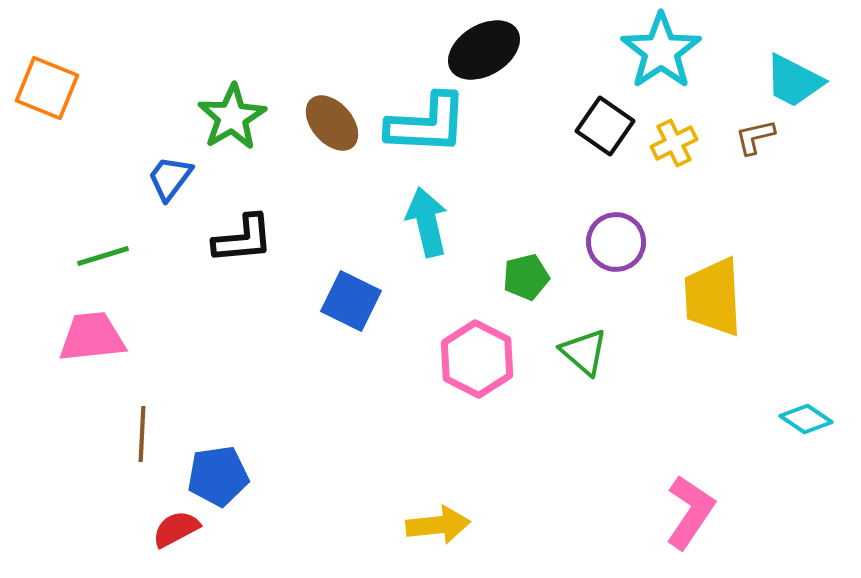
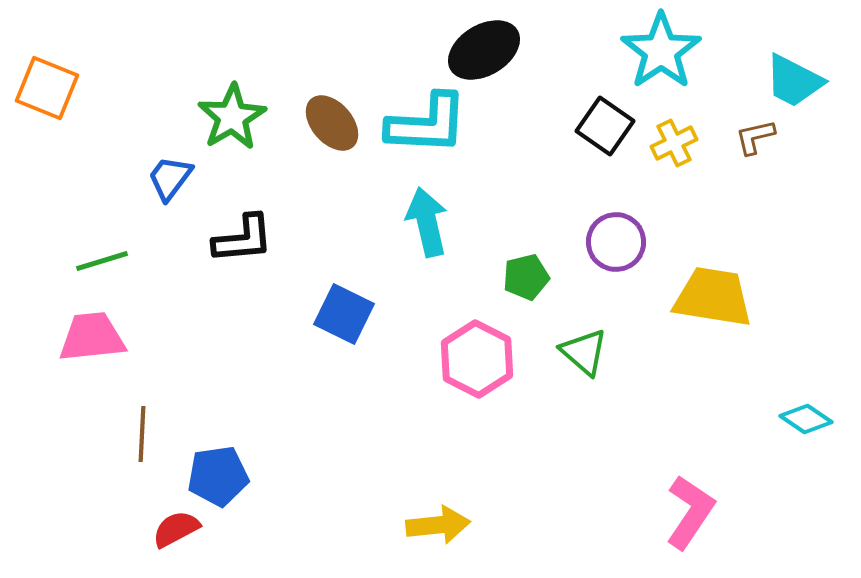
green line: moved 1 px left, 5 px down
yellow trapezoid: rotated 102 degrees clockwise
blue square: moved 7 px left, 13 px down
